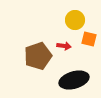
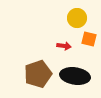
yellow circle: moved 2 px right, 2 px up
brown pentagon: moved 18 px down
black ellipse: moved 1 px right, 4 px up; rotated 24 degrees clockwise
